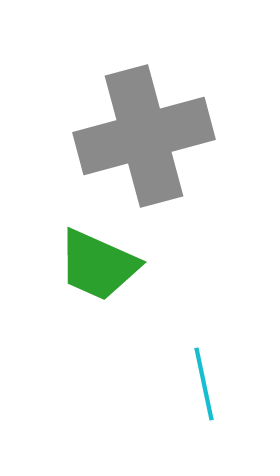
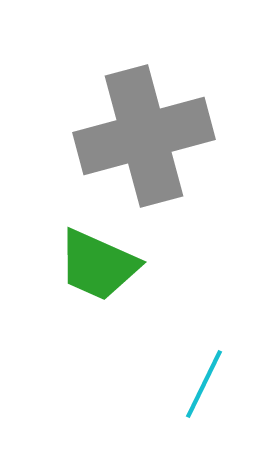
cyan line: rotated 38 degrees clockwise
